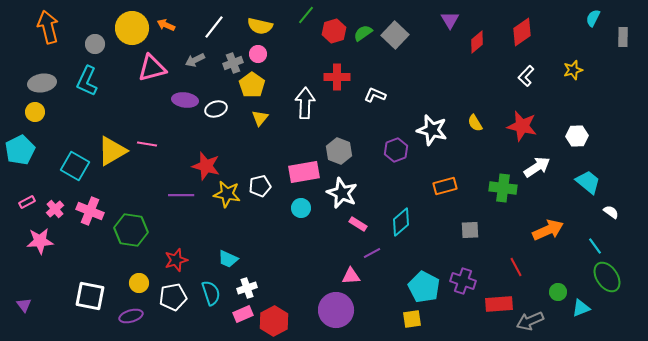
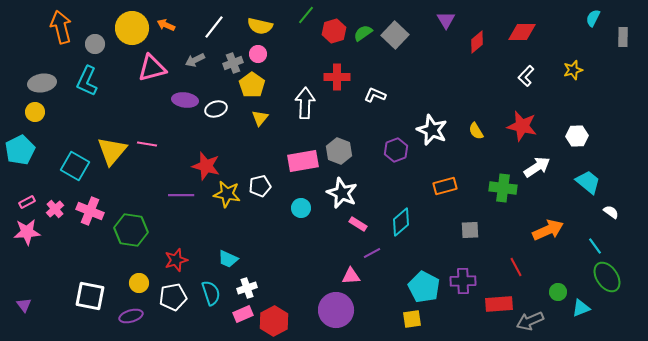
purple triangle at (450, 20): moved 4 px left
orange arrow at (48, 27): moved 13 px right
red diamond at (522, 32): rotated 36 degrees clockwise
yellow semicircle at (475, 123): moved 1 px right, 8 px down
white star at (432, 130): rotated 8 degrees clockwise
yellow triangle at (112, 151): rotated 20 degrees counterclockwise
pink rectangle at (304, 172): moved 1 px left, 11 px up
pink star at (40, 241): moved 13 px left, 9 px up
purple cross at (463, 281): rotated 20 degrees counterclockwise
